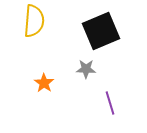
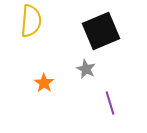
yellow semicircle: moved 3 px left
gray star: rotated 24 degrees clockwise
